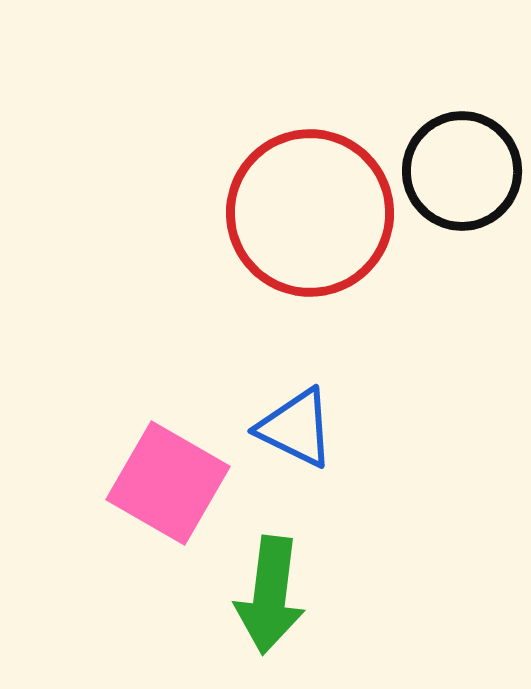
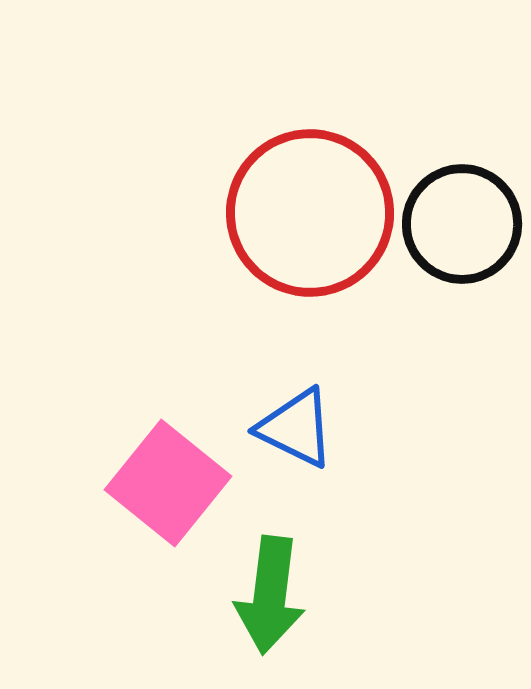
black circle: moved 53 px down
pink square: rotated 9 degrees clockwise
